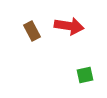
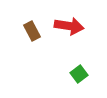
green square: moved 6 px left, 1 px up; rotated 24 degrees counterclockwise
